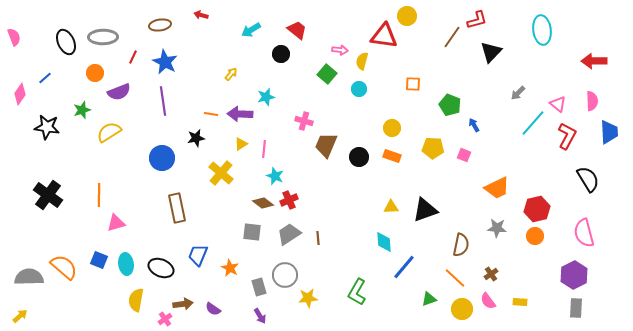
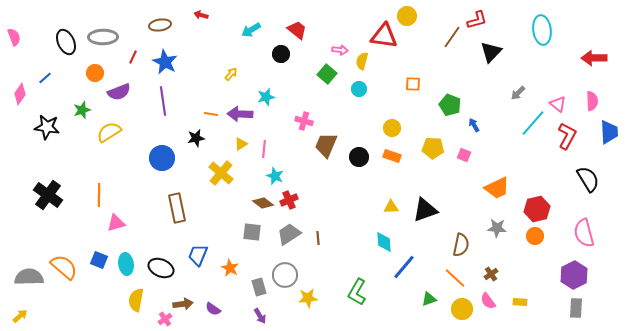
red arrow at (594, 61): moved 3 px up
